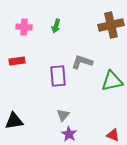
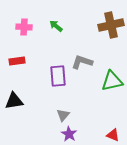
green arrow: rotated 112 degrees clockwise
black triangle: moved 20 px up
